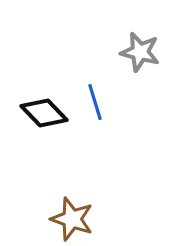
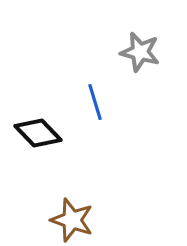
black diamond: moved 6 px left, 20 px down
brown star: moved 1 px down
